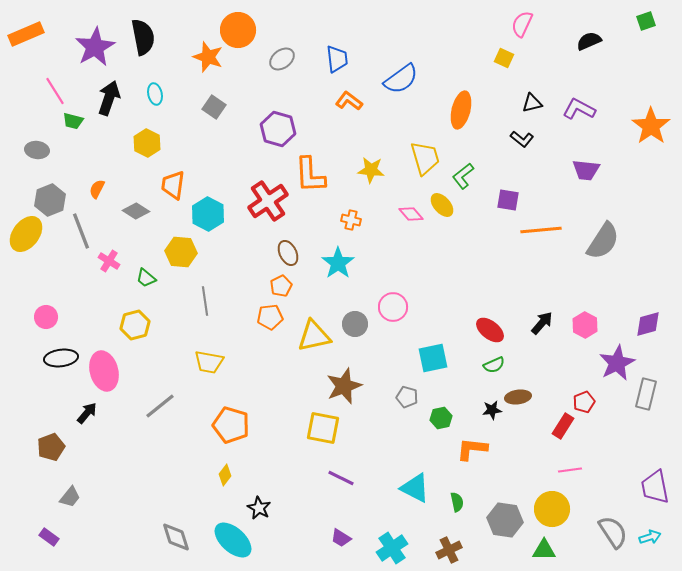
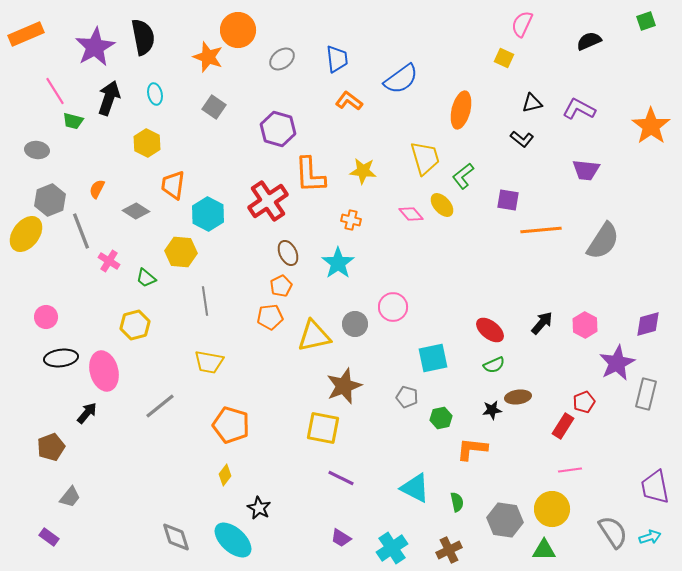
yellow star at (371, 170): moved 8 px left, 1 px down
